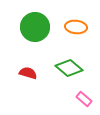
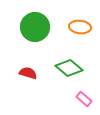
orange ellipse: moved 4 px right
